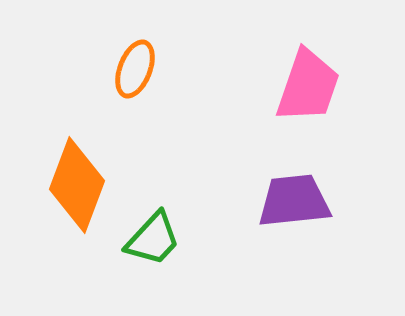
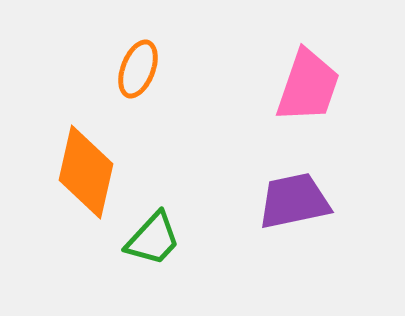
orange ellipse: moved 3 px right
orange diamond: moved 9 px right, 13 px up; rotated 8 degrees counterclockwise
purple trapezoid: rotated 6 degrees counterclockwise
